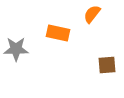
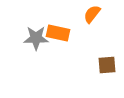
gray star: moved 20 px right, 11 px up
